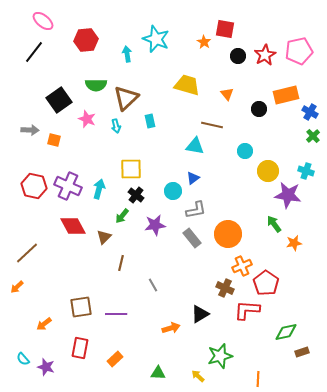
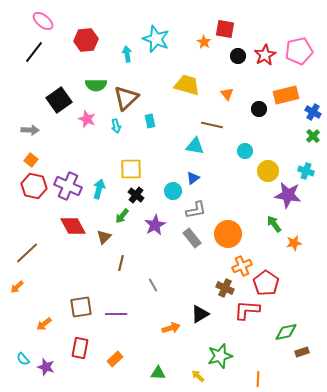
blue cross at (310, 112): moved 3 px right
orange square at (54, 140): moved 23 px left, 20 px down; rotated 24 degrees clockwise
purple star at (155, 225): rotated 20 degrees counterclockwise
